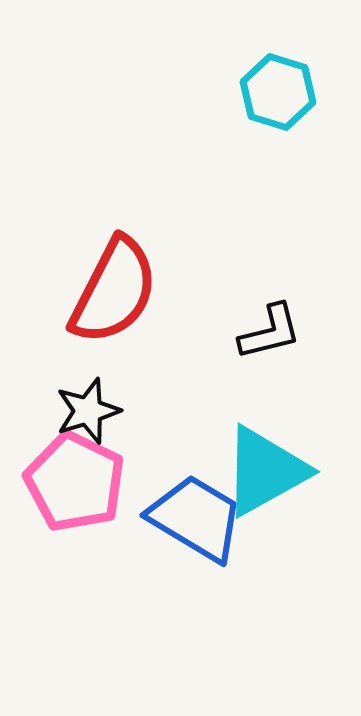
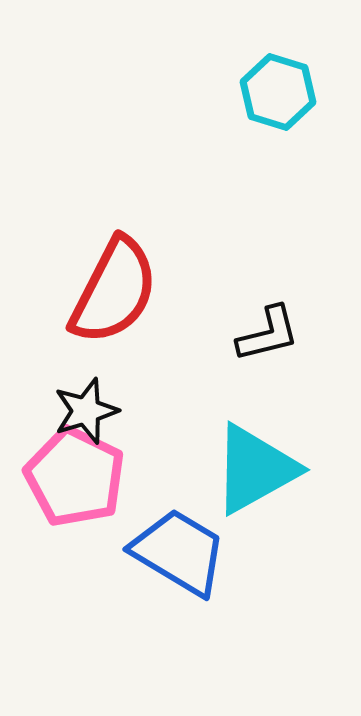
black L-shape: moved 2 px left, 2 px down
black star: moved 2 px left
cyan triangle: moved 10 px left, 2 px up
pink pentagon: moved 5 px up
blue trapezoid: moved 17 px left, 34 px down
